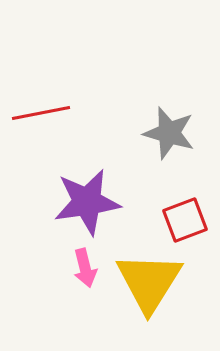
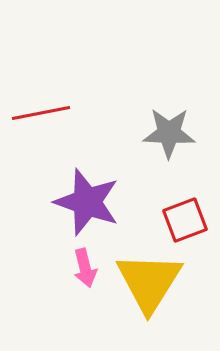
gray star: rotated 14 degrees counterclockwise
purple star: rotated 28 degrees clockwise
